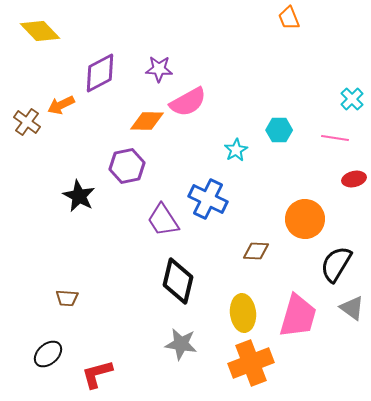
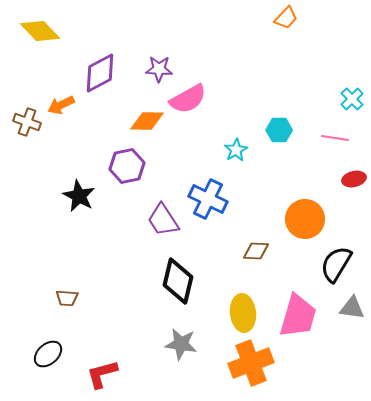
orange trapezoid: moved 3 px left; rotated 115 degrees counterclockwise
pink semicircle: moved 3 px up
brown cross: rotated 16 degrees counterclockwise
gray triangle: rotated 28 degrees counterclockwise
red L-shape: moved 5 px right
